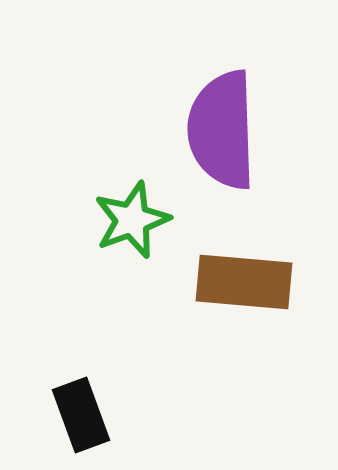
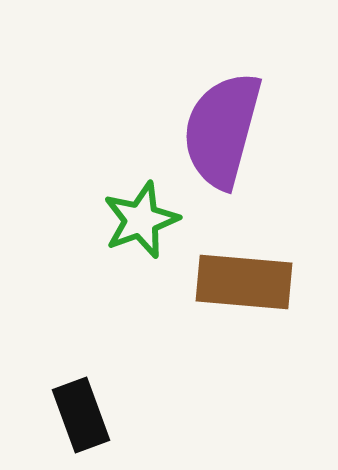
purple semicircle: rotated 17 degrees clockwise
green star: moved 9 px right
